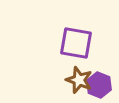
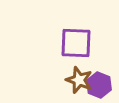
purple square: rotated 8 degrees counterclockwise
